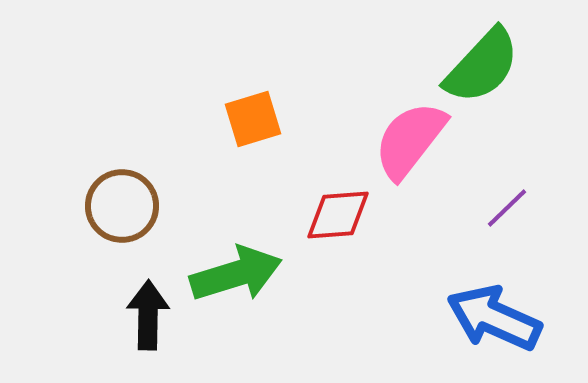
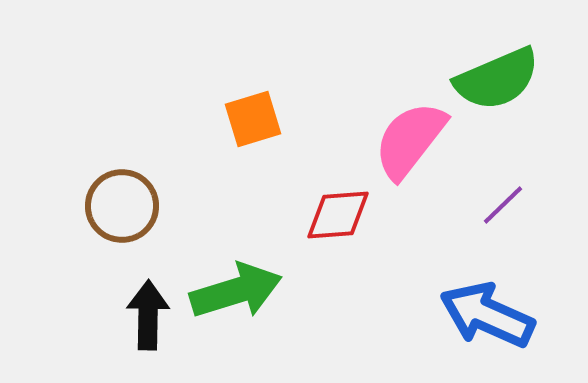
green semicircle: moved 15 px right, 13 px down; rotated 24 degrees clockwise
purple line: moved 4 px left, 3 px up
green arrow: moved 17 px down
blue arrow: moved 7 px left, 3 px up
